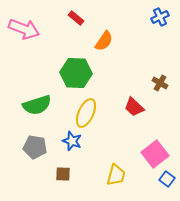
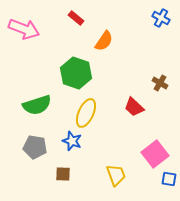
blue cross: moved 1 px right, 1 px down; rotated 36 degrees counterclockwise
green hexagon: rotated 16 degrees clockwise
yellow trapezoid: rotated 35 degrees counterclockwise
blue square: moved 2 px right; rotated 28 degrees counterclockwise
